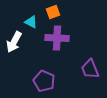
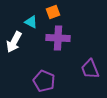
purple cross: moved 1 px right
